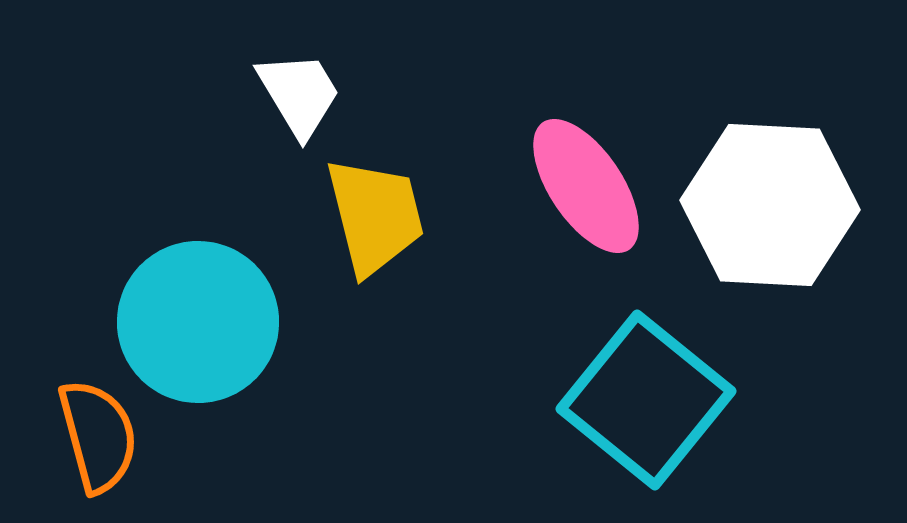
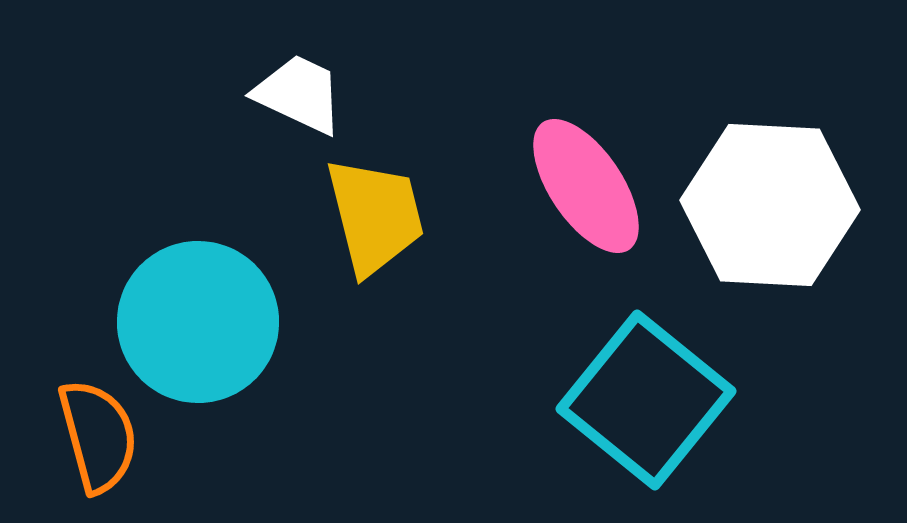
white trapezoid: rotated 34 degrees counterclockwise
